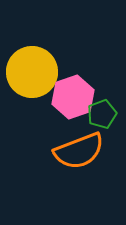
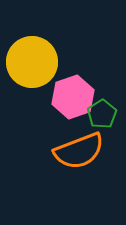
yellow circle: moved 10 px up
green pentagon: rotated 12 degrees counterclockwise
